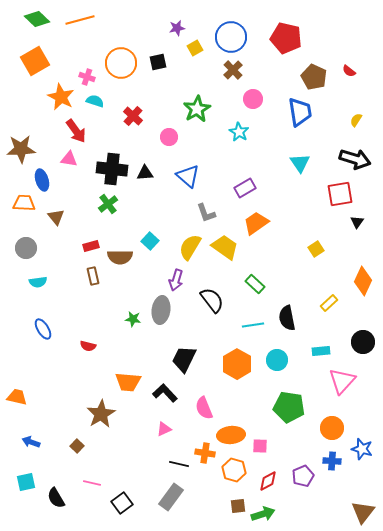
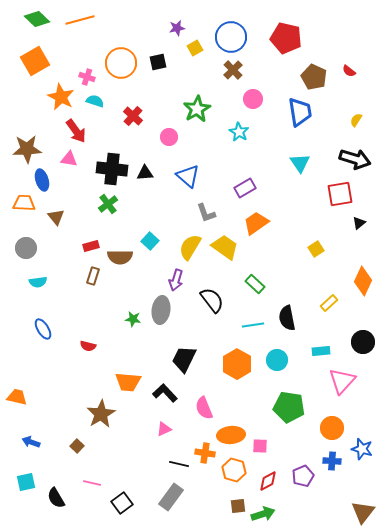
brown star at (21, 149): moved 6 px right
black triangle at (357, 222): moved 2 px right, 1 px down; rotated 16 degrees clockwise
brown rectangle at (93, 276): rotated 30 degrees clockwise
